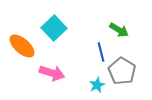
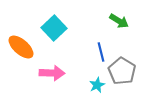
green arrow: moved 9 px up
orange ellipse: moved 1 px left, 1 px down
pink arrow: rotated 15 degrees counterclockwise
